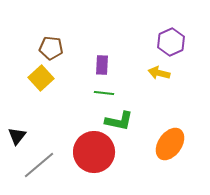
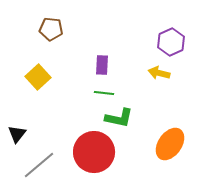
brown pentagon: moved 19 px up
yellow square: moved 3 px left, 1 px up
green L-shape: moved 3 px up
black triangle: moved 2 px up
